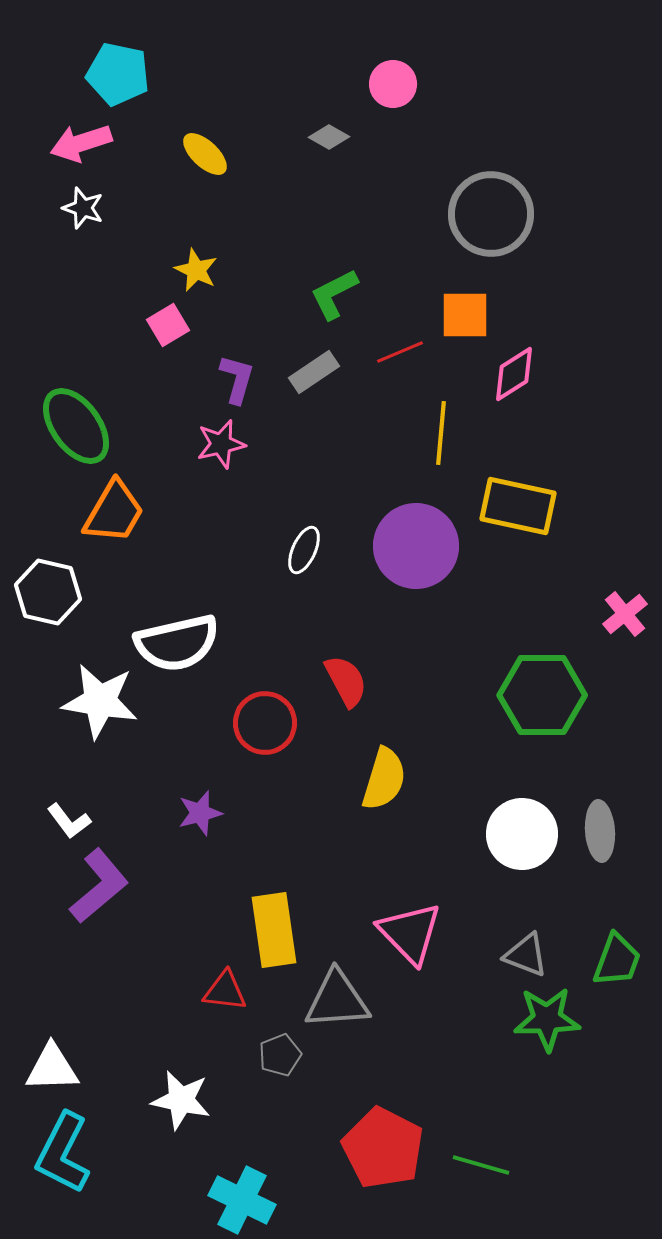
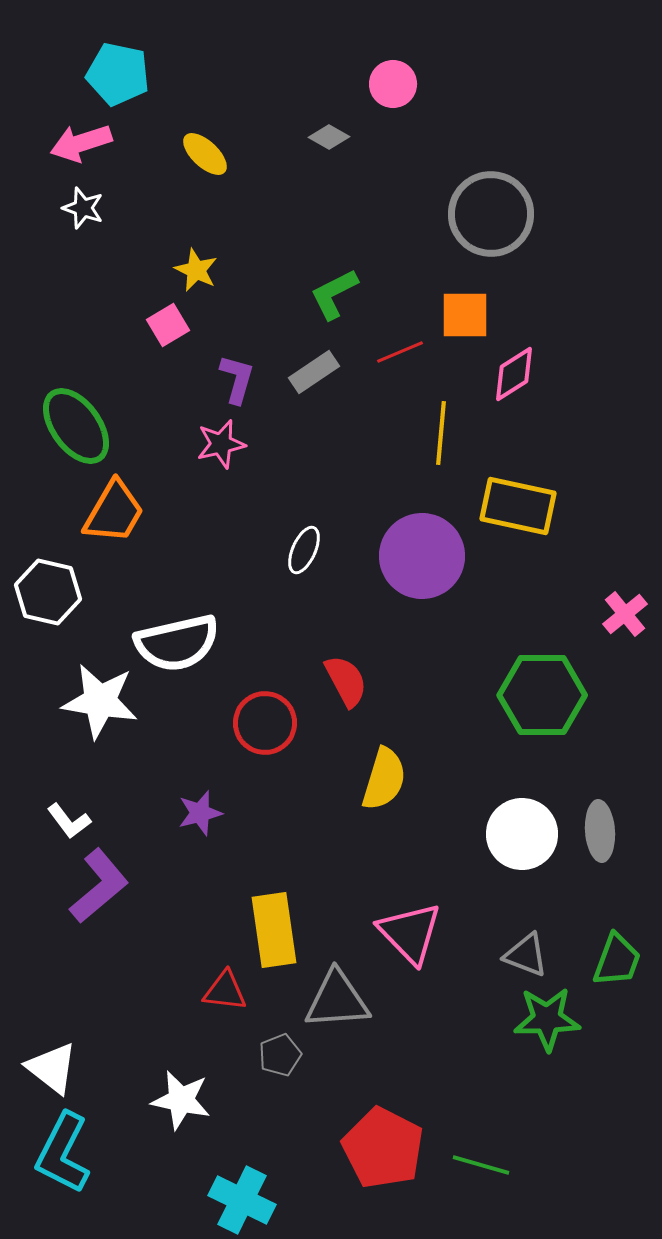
purple circle at (416, 546): moved 6 px right, 10 px down
white triangle at (52, 1068): rotated 40 degrees clockwise
